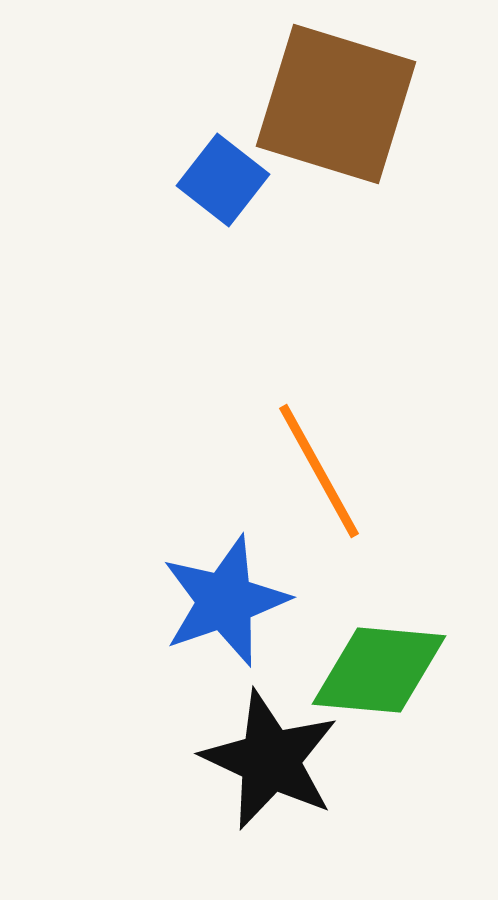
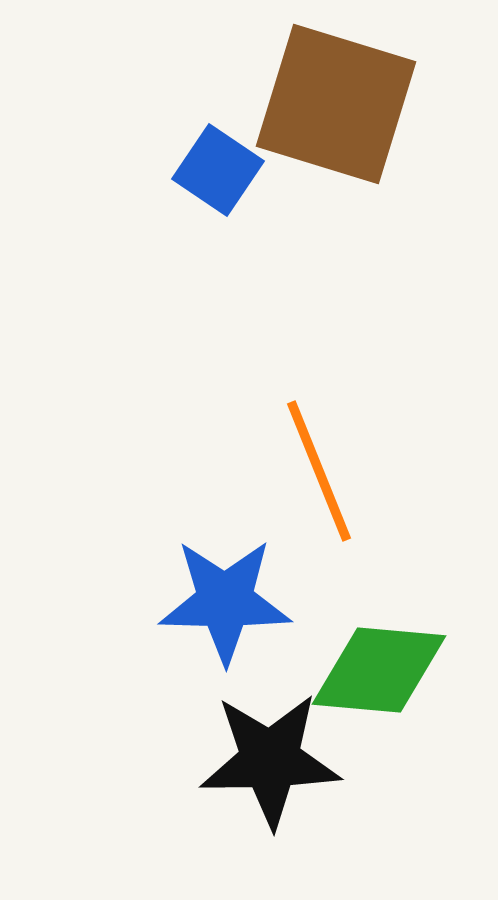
blue square: moved 5 px left, 10 px up; rotated 4 degrees counterclockwise
orange line: rotated 7 degrees clockwise
blue star: rotated 20 degrees clockwise
black star: rotated 26 degrees counterclockwise
